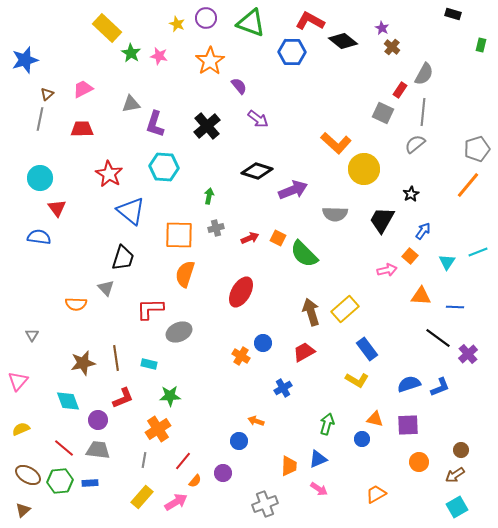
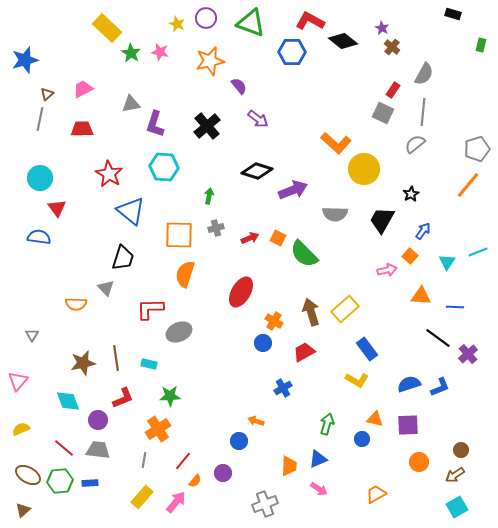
pink star at (159, 56): moved 1 px right, 4 px up
orange star at (210, 61): rotated 20 degrees clockwise
red rectangle at (400, 90): moved 7 px left
orange cross at (241, 356): moved 33 px right, 35 px up
pink arrow at (176, 502): rotated 20 degrees counterclockwise
